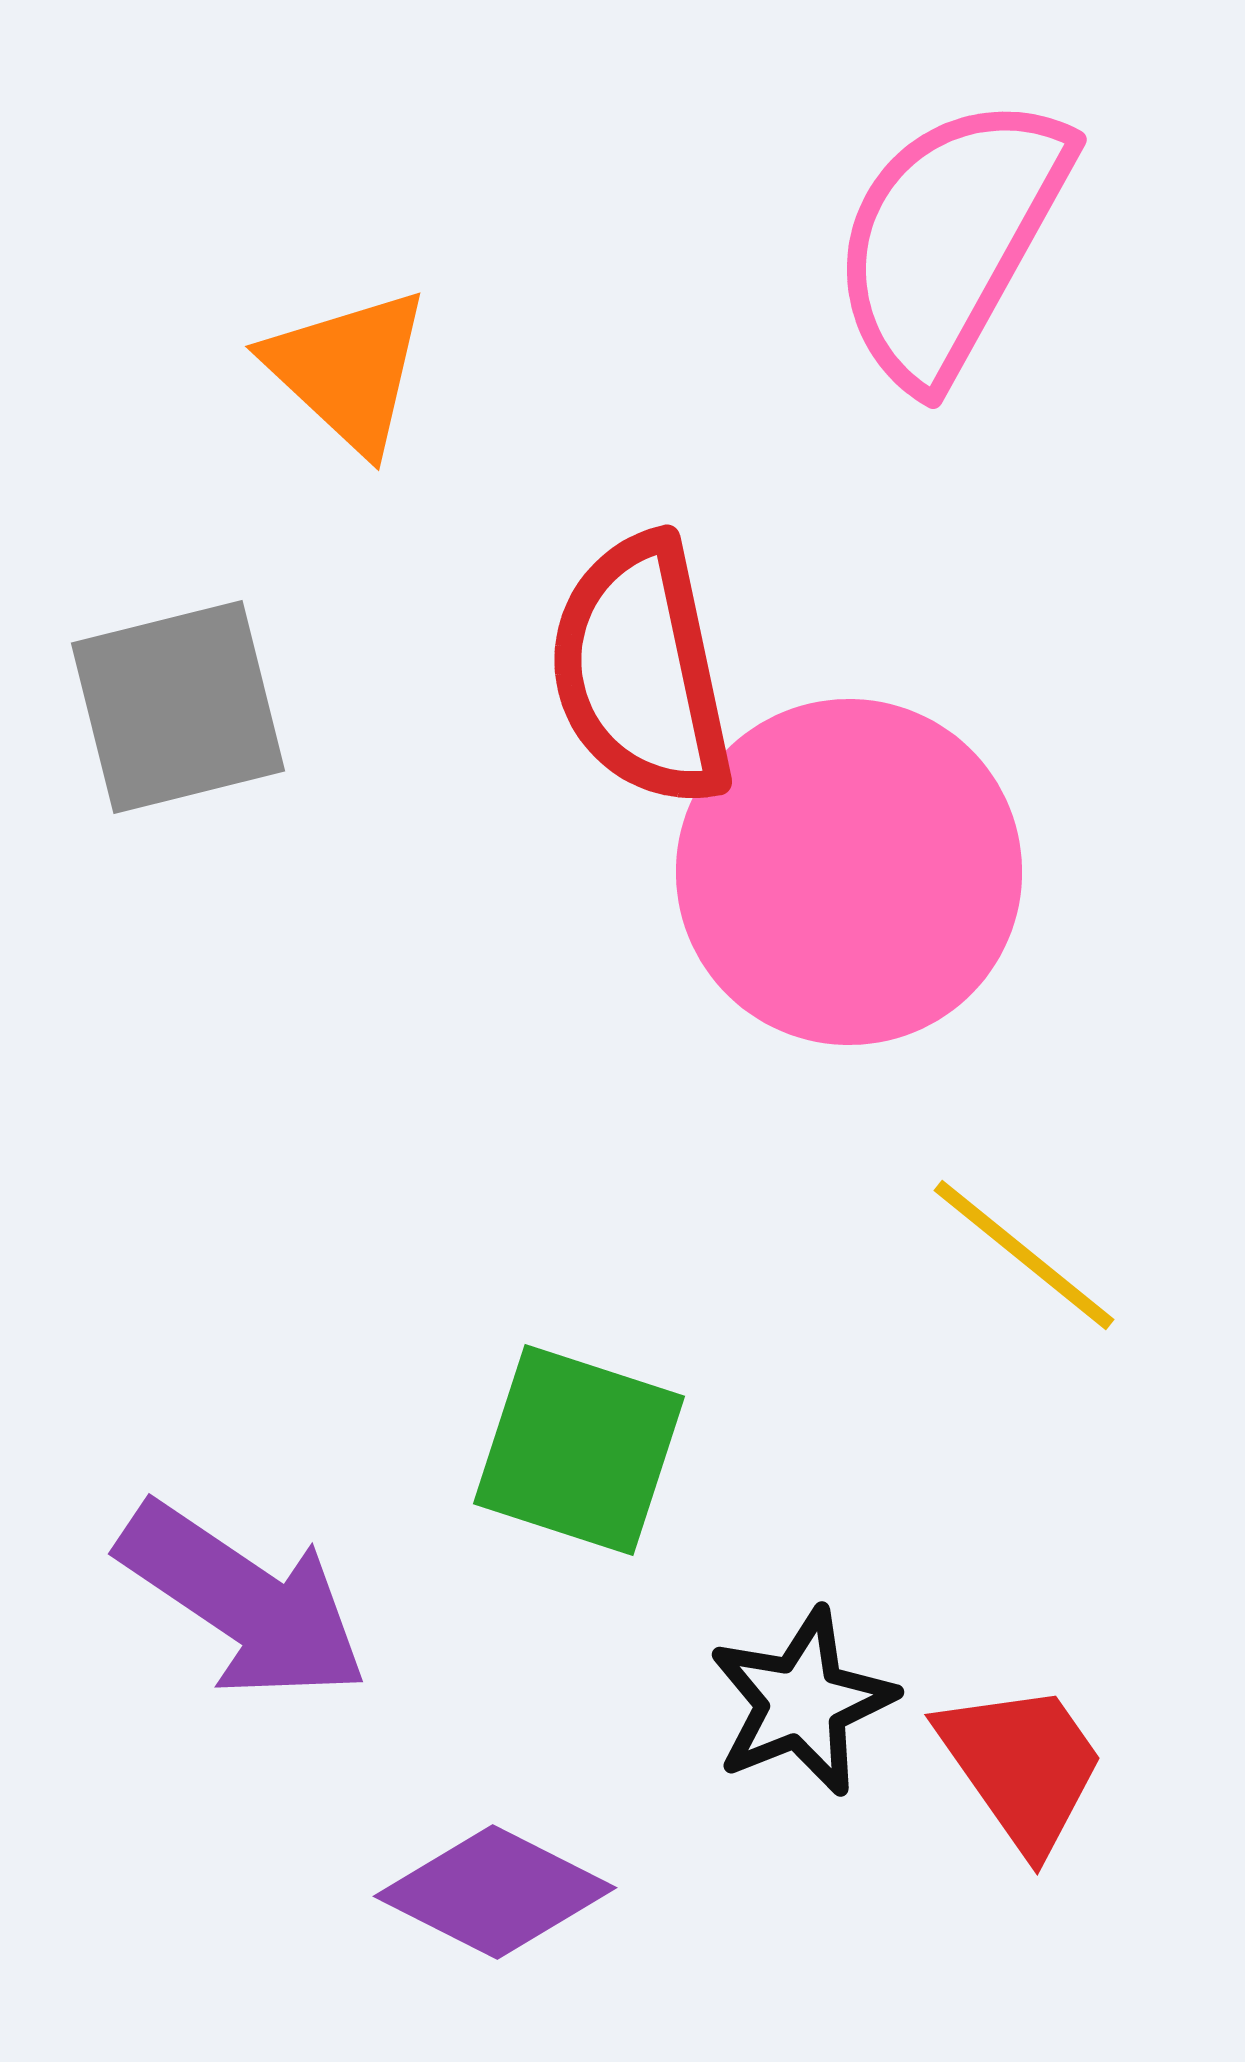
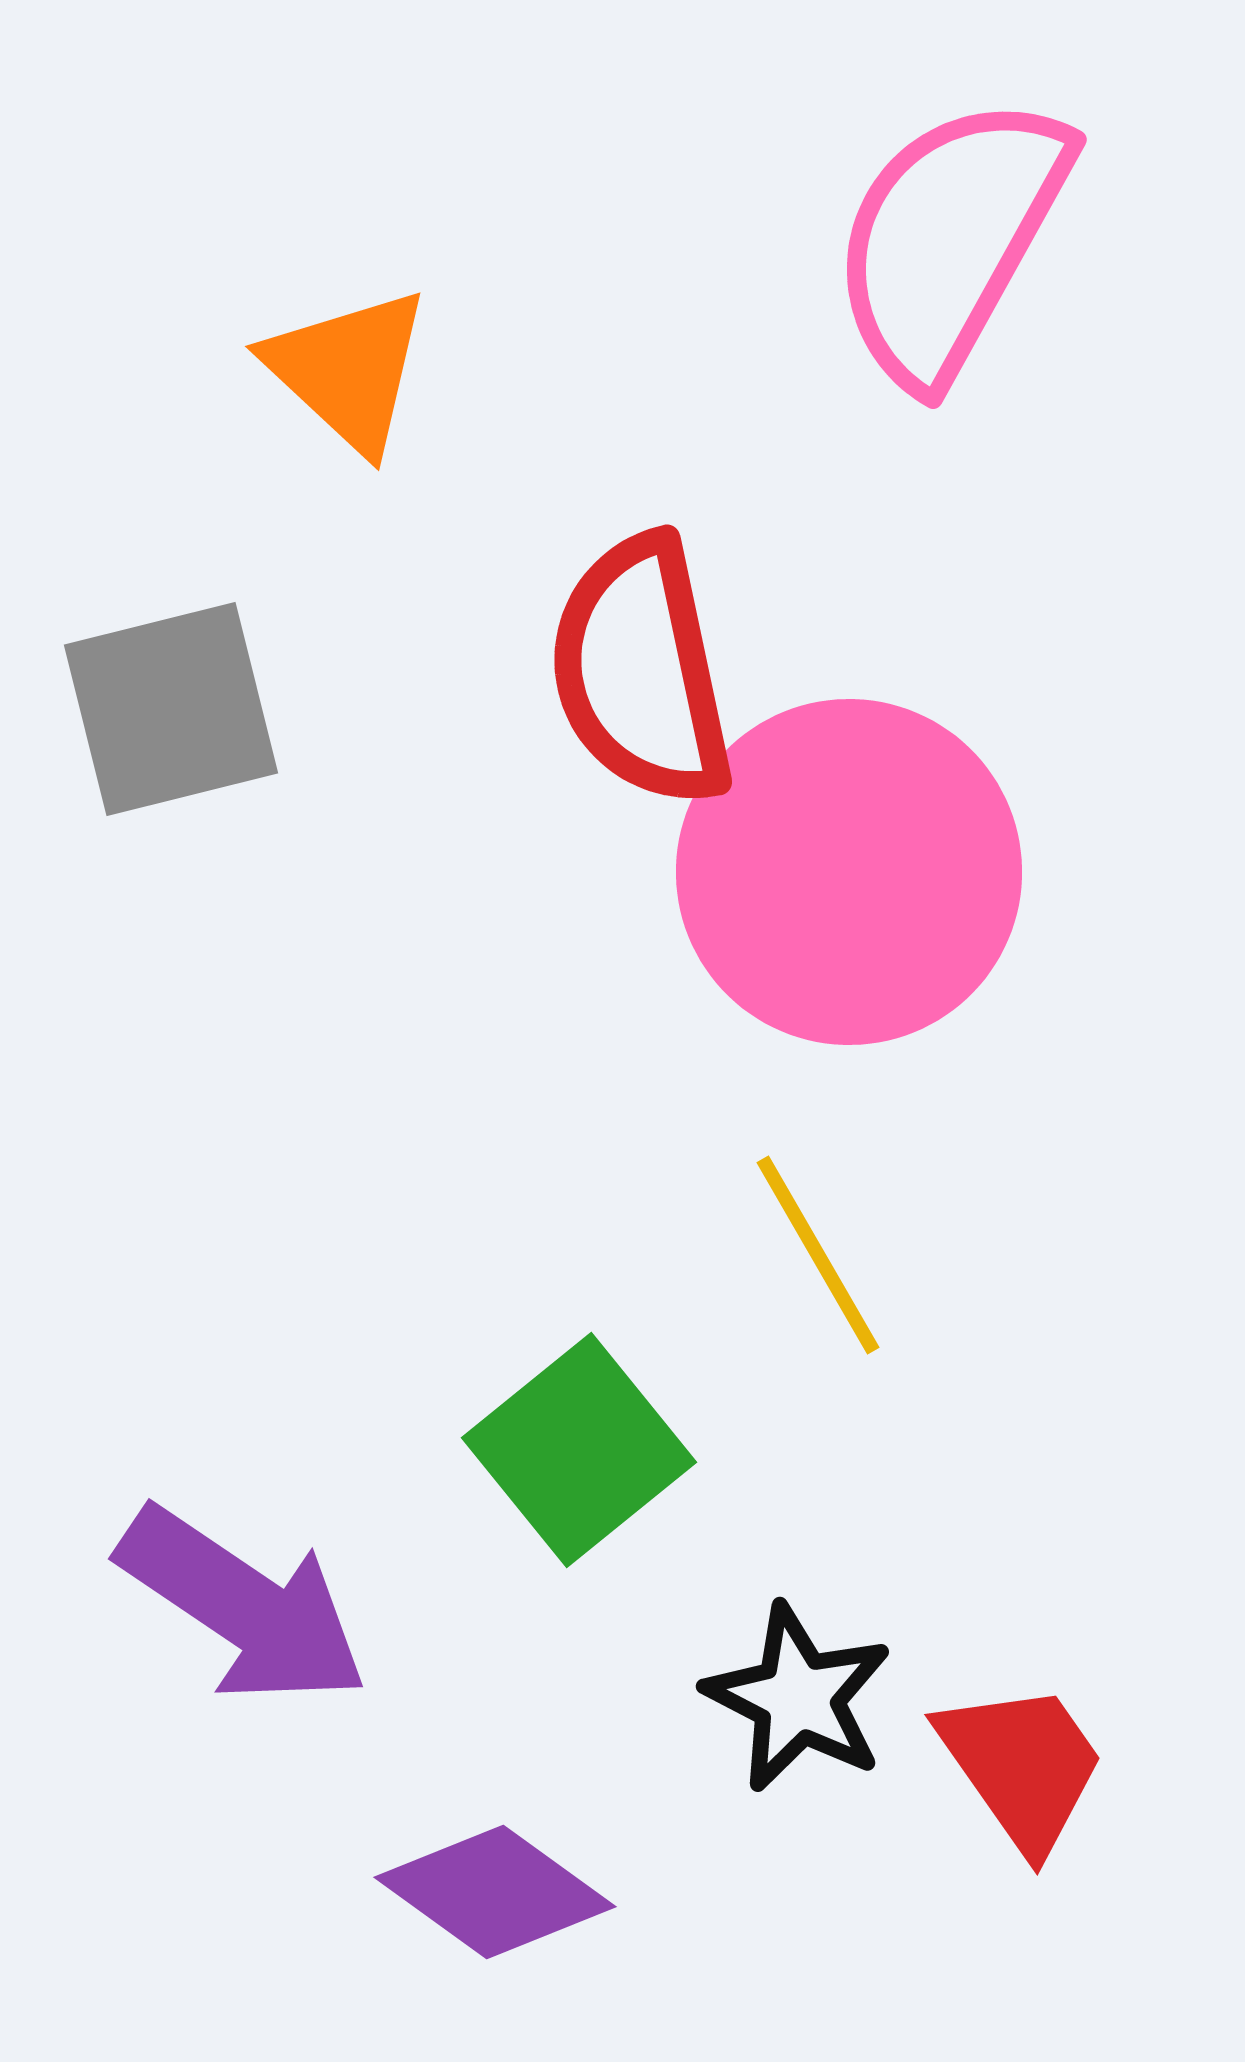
gray square: moved 7 px left, 2 px down
yellow line: moved 206 px left; rotated 21 degrees clockwise
green square: rotated 33 degrees clockwise
purple arrow: moved 5 px down
black star: moved 4 px left, 4 px up; rotated 23 degrees counterclockwise
purple diamond: rotated 9 degrees clockwise
